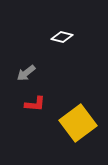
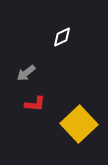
white diamond: rotated 40 degrees counterclockwise
yellow square: moved 1 px right, 1 px down; rotated 6 degrees counterclockwise
